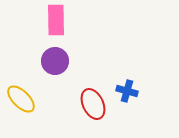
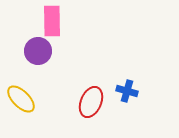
pink rectangle: moved 4 px left, 1 px down
purple circle: moved 17 px left, 10 px up
red ellipse: moved 2 px left, 2 px up; rotated 48 degrees clockwise
